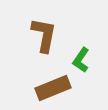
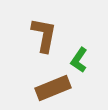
green L-shape: moved 2 px left
